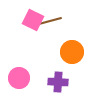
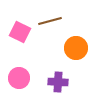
pink square: moved 13 px left, 12 px down
orange circle: moved 4 px right, 4 px up
